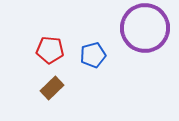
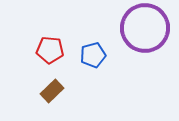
brown rectangle: moved 3 px down
